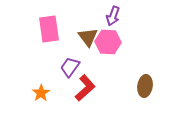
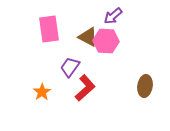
purple arrow: rotated 30 degrees clockwise
brown triangle: rotated 25 degrees counterclockwise
pink hexagon: moved 2 px left, 1 px up
orange star: moved 1 px right, 1 px up
